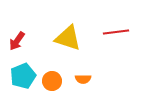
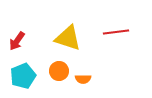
orange circle: moved 7 px right, 10 px up
